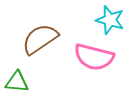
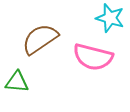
cyan star: moved 2 px up
pink semicircle: moved 1 px left
